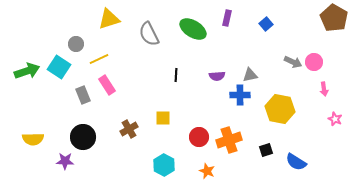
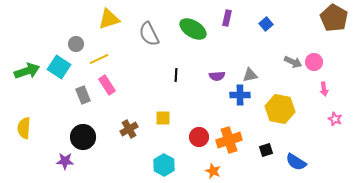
yellow semicircle: moved 9 px left, 11 px up; rotated 95 degrees clockwise
orange star: moved 6 px right
